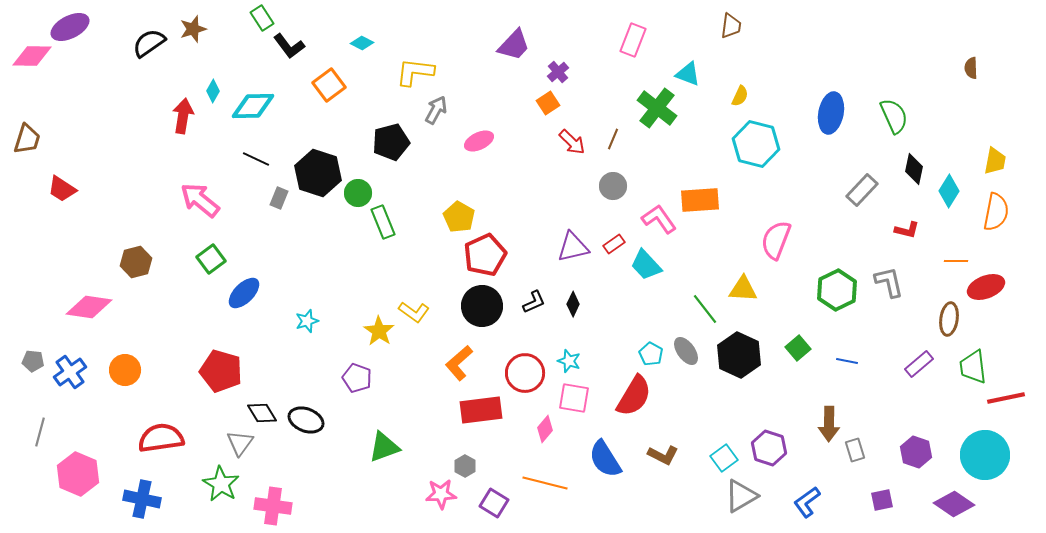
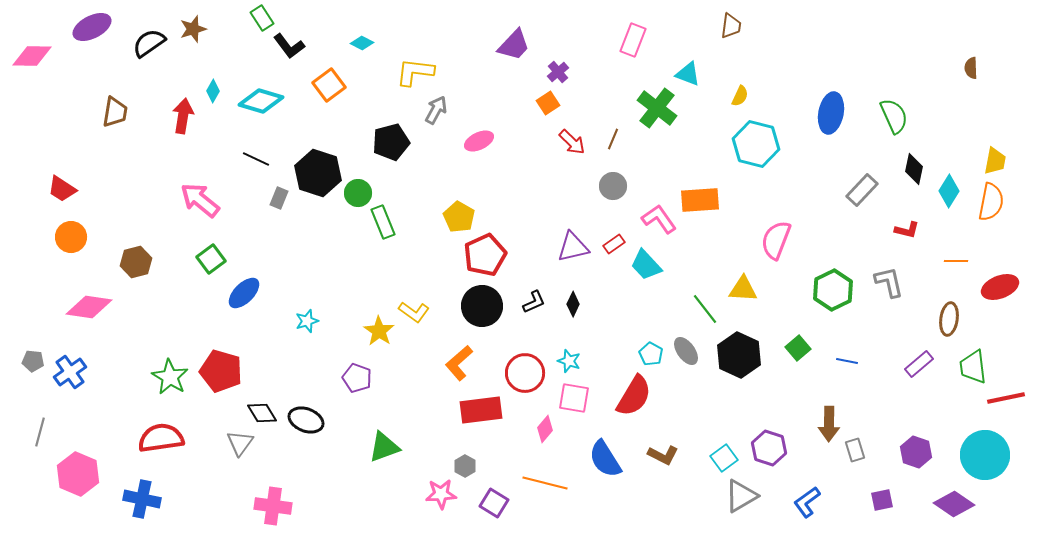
purple ellipse at (70, 27): moved 22 px right
cyan diamond at (253, 106): moved 8 px right, 5 px up; rotated 18 degrees clockwise
brown trapezoid at (27, 139): moved 88 px right, 27 px up; rotated 8 degrees counterclockwise
orange semicircle at (996, 212): moved 5 px left, 10 px up
red ellipse at (986, 287): moved 14 px right
green hexagon at (837, 290): moved 4 px left
orange circle at (125, 370): moved 54 px left, 133 px up
green star at (221, 484): moved 51 px left, 107 px up
